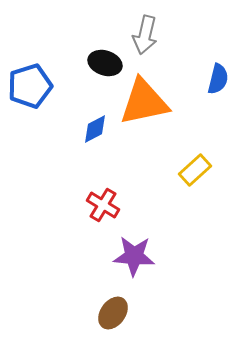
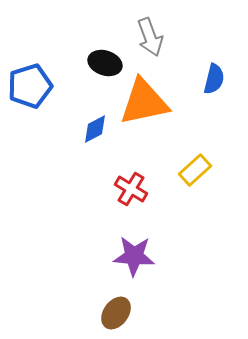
gray arrow: moved 5 px right, 2 px down; rotated 33 degrees counterclockwise
blue semicircle: moved 4 px left
red cross: moved 28 px right, 16 px up
brown ellipse: moved 3 px right
